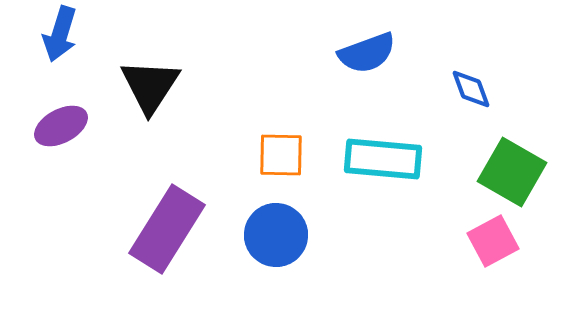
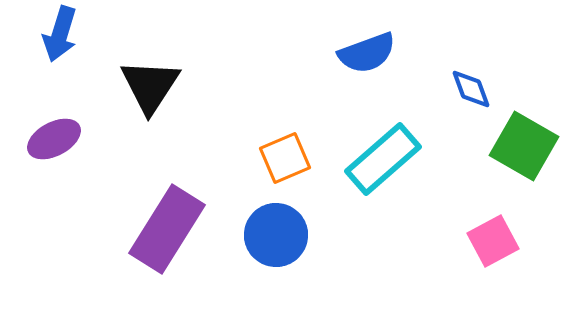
purple ellipse: moved 7 px left, 13 px down
orange square: moved 4 px right, 3 px down; rotated 24 degrees counterclockwise
cyan rectangle: rotated 46 degrees counterclockwise
green square: moved 12 px right, 26 px up
